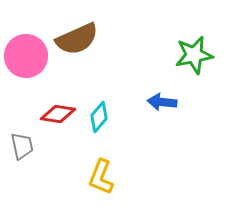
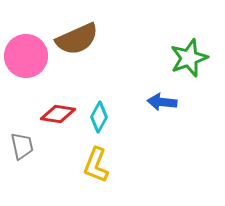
green star: moved 5 px left, 3 px down; rotated 9 degrees counterclockwise
cyan diamond: rotated 12 degrees counterclockwise
yellow L-shape: moved 5 px left, 12 px up
